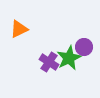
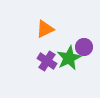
orange triangle: moved 26 px right
purple cross: moved 2 px left, 1 px up
